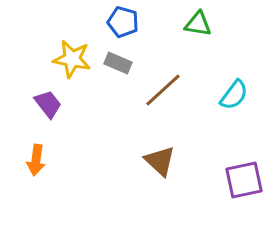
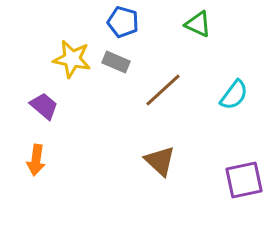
green triangle: rotated 16 degrees clockwise
gray rectangle: moved 2 px left, 1 px up
purple trapezoid: moved 4 px left, 2 px down; rotated 12 degrees counterclockwise
